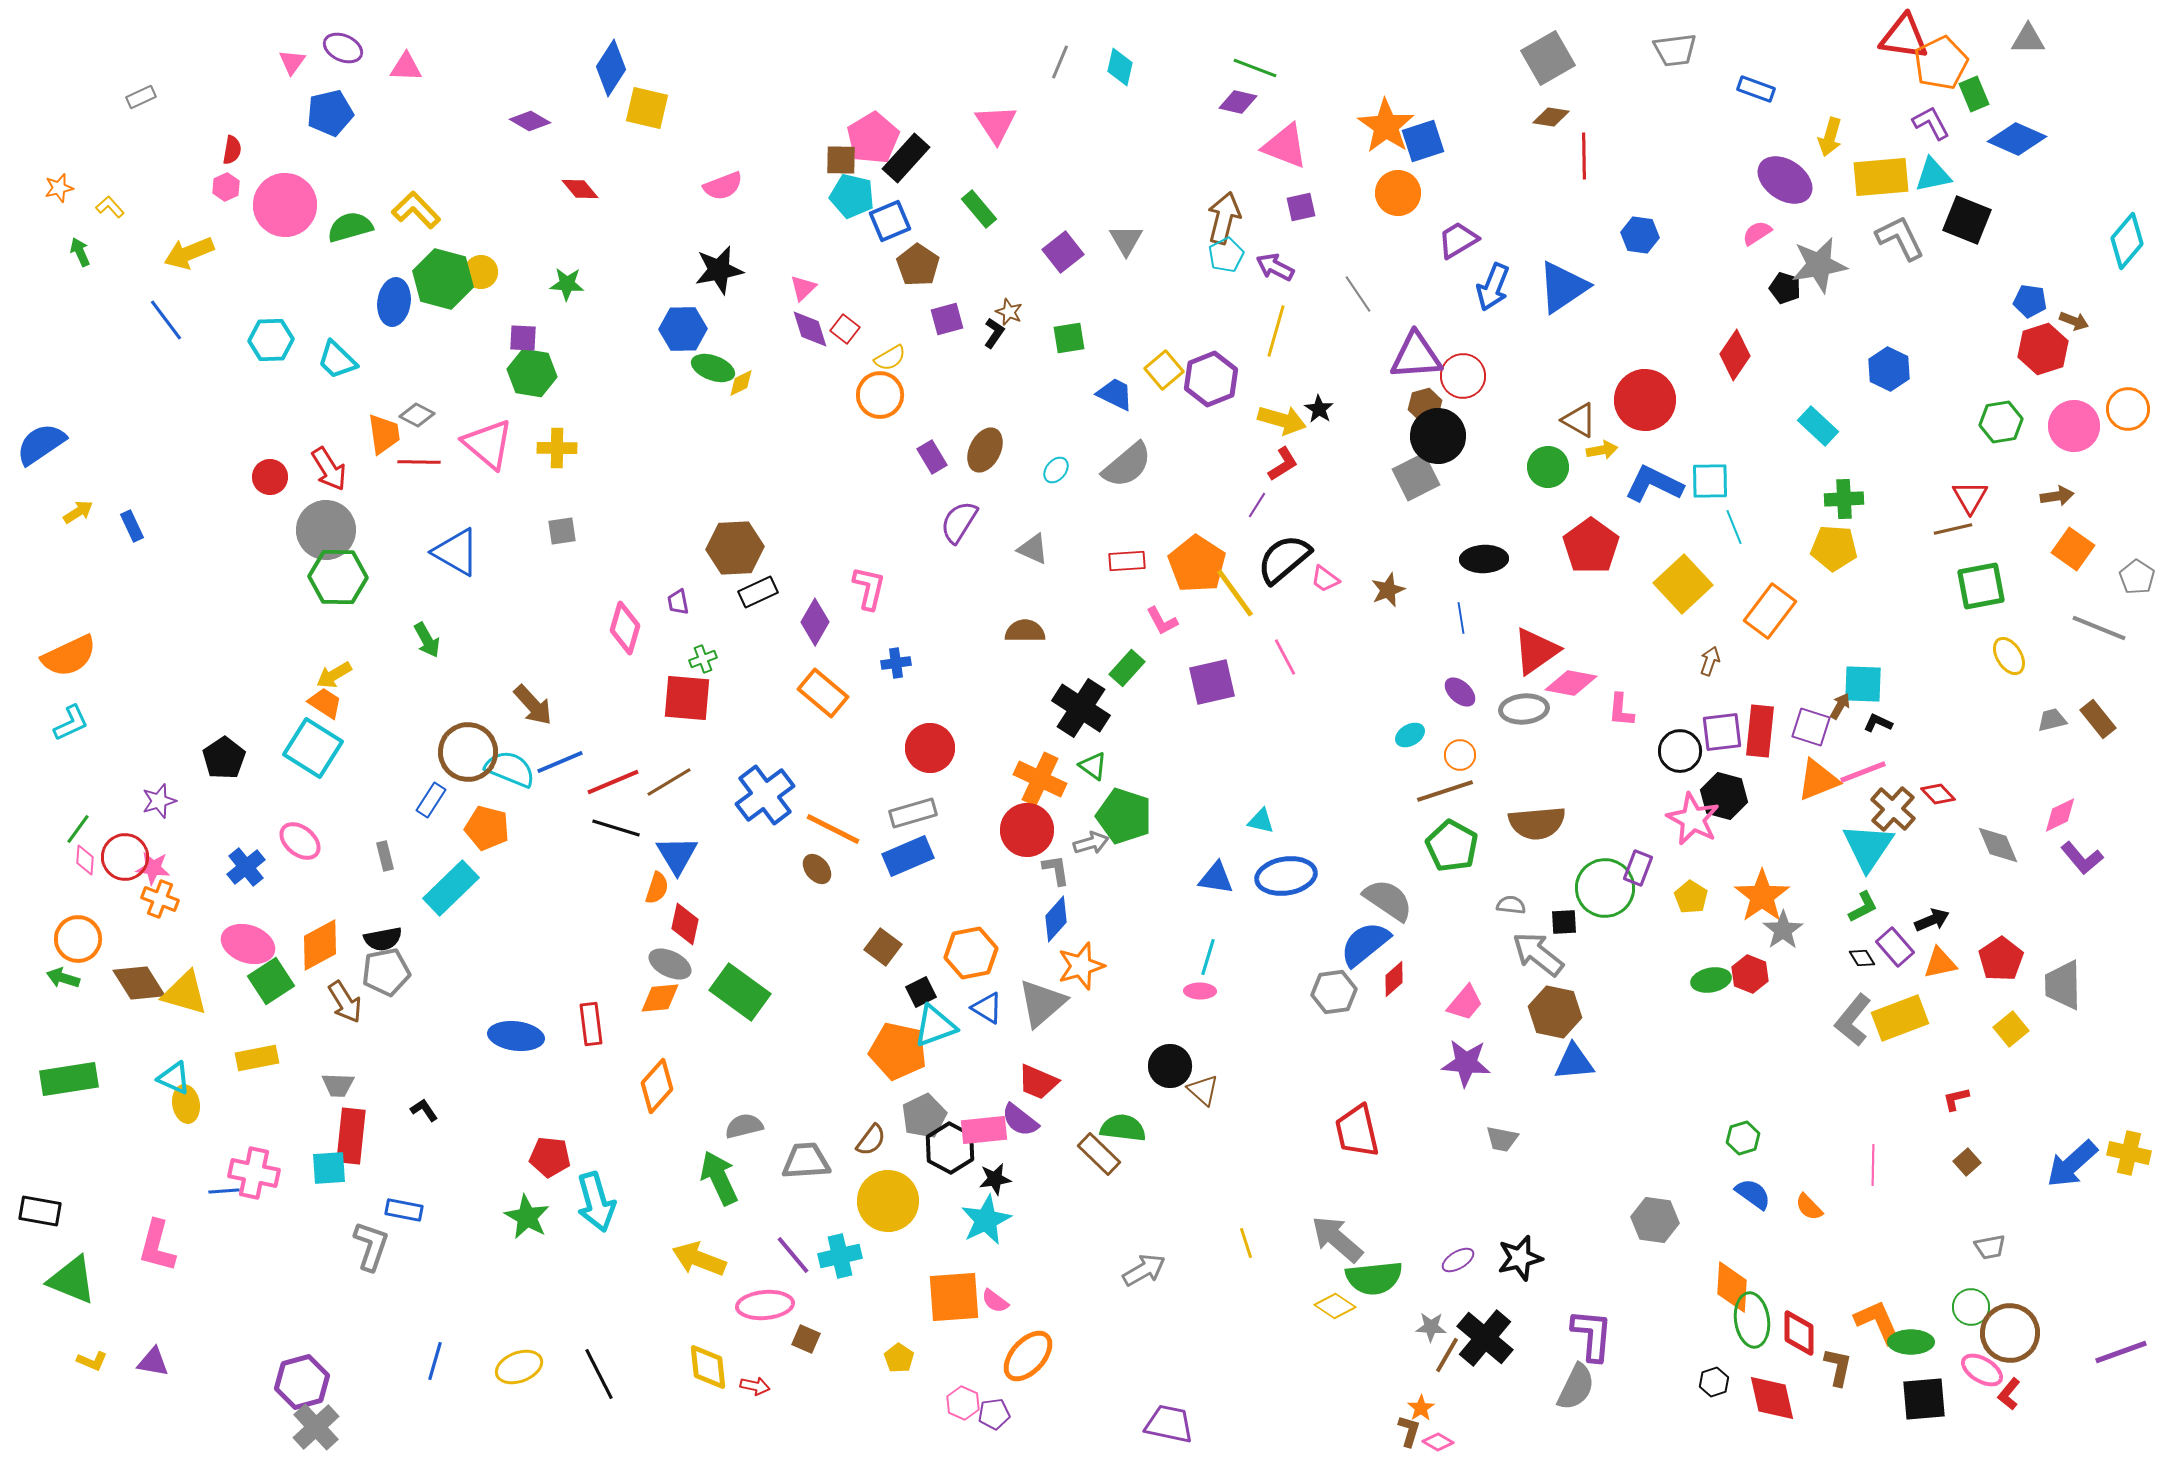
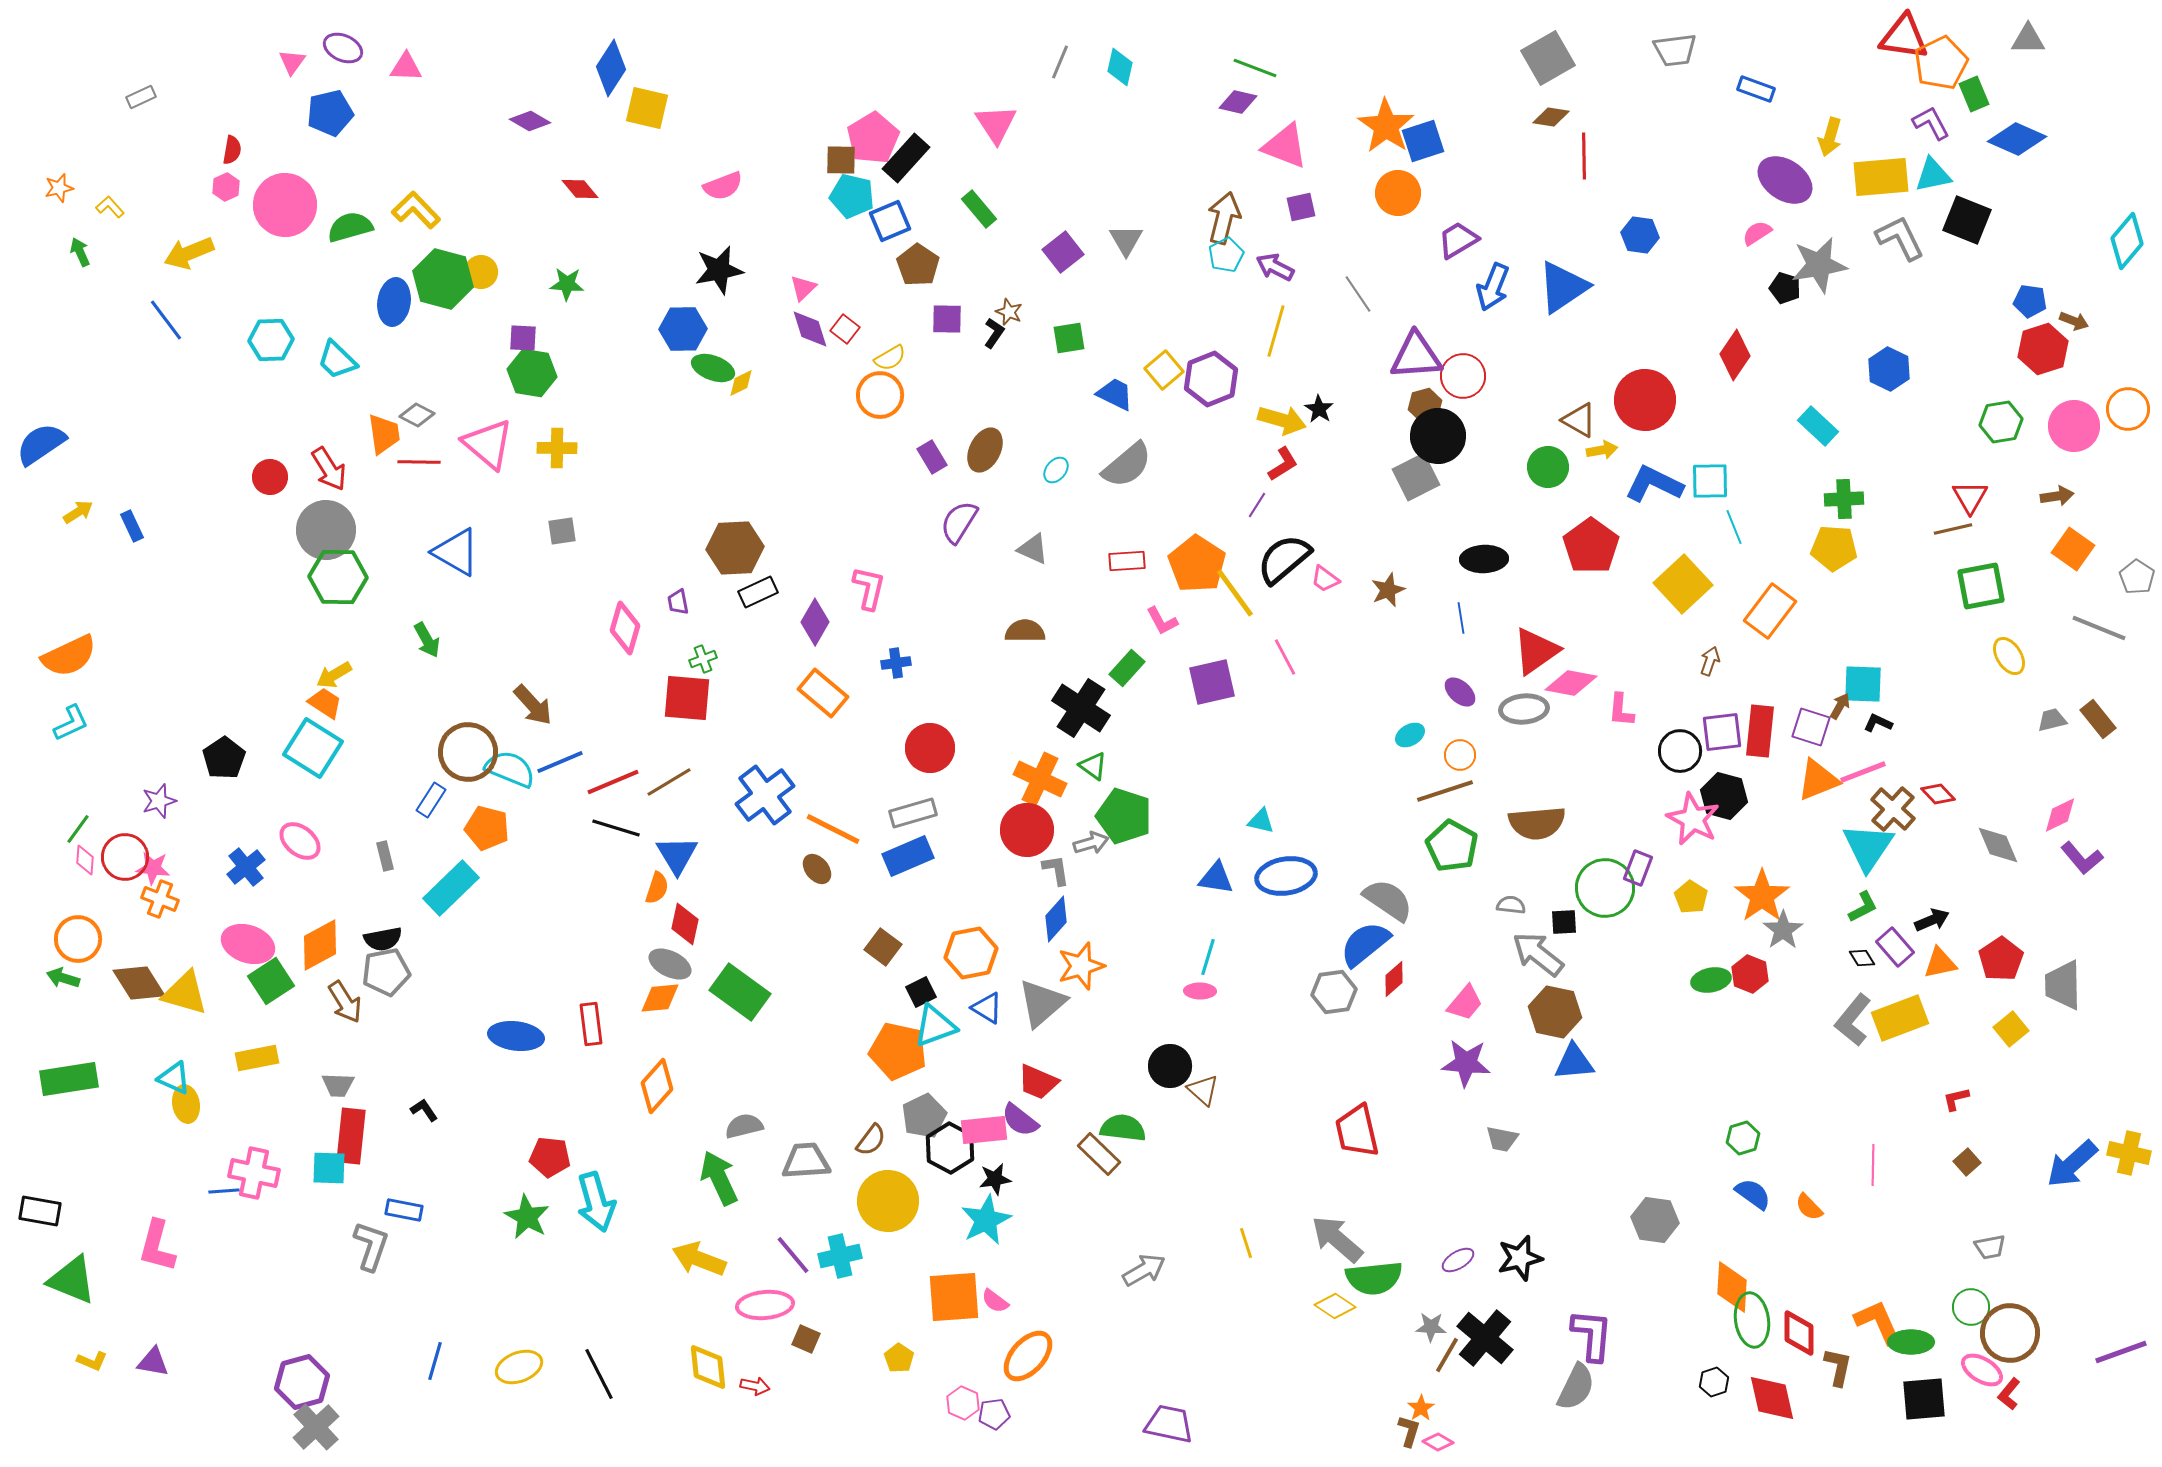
purple square at (947, 319): rotated 16 degrees clockwise
cyan square at (329, 1168): rotated 6 degrees clockwise
